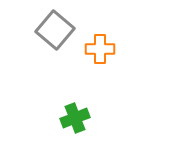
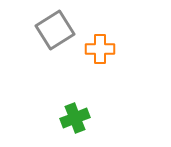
gray square: rotated 18 degrees clockwise
